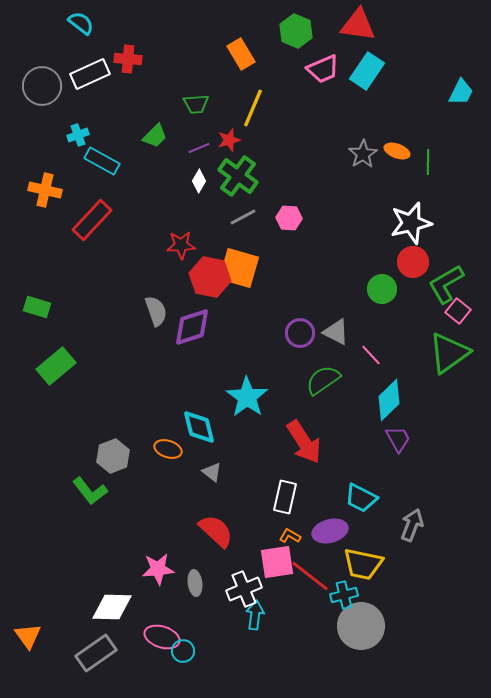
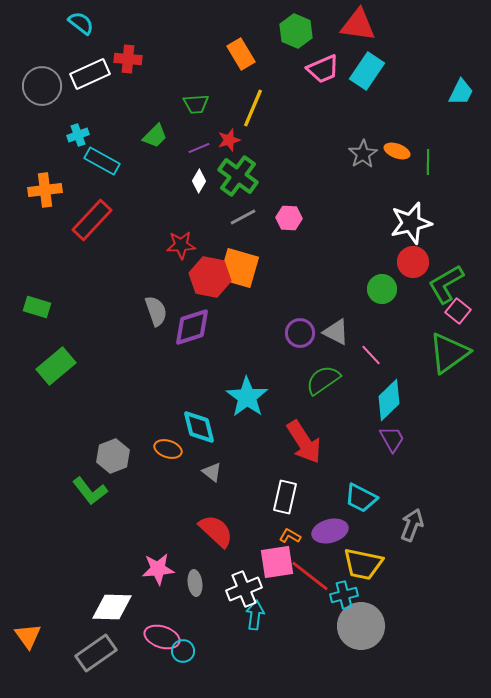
orange cross at (45, 190): rotated 20 degrees counterclockwise
purple trapezoid at (398, 439): moved 6 px left
